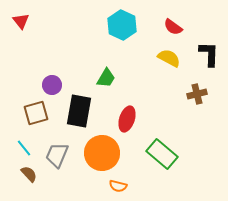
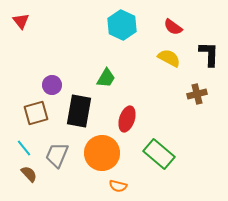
green rectangle: moved 3 px left
